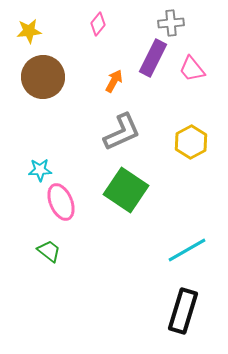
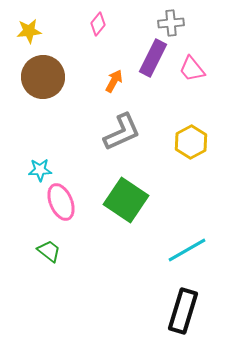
green square: moved 10 px down
